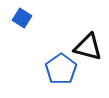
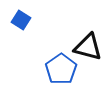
blue square: moved 1 px left, 2 px down
